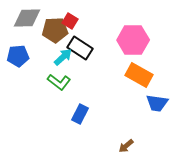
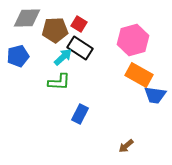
red square: moved 9 px right, 3 px down
pink hexagon: rotated 16 degrees counterclockwise
blue pentagon: rotated 10 degrees counterclockwise
green L-shape: rotated 35 degrees counterclockwise
blue trapezoid: moved 2 px left, 8 px up
